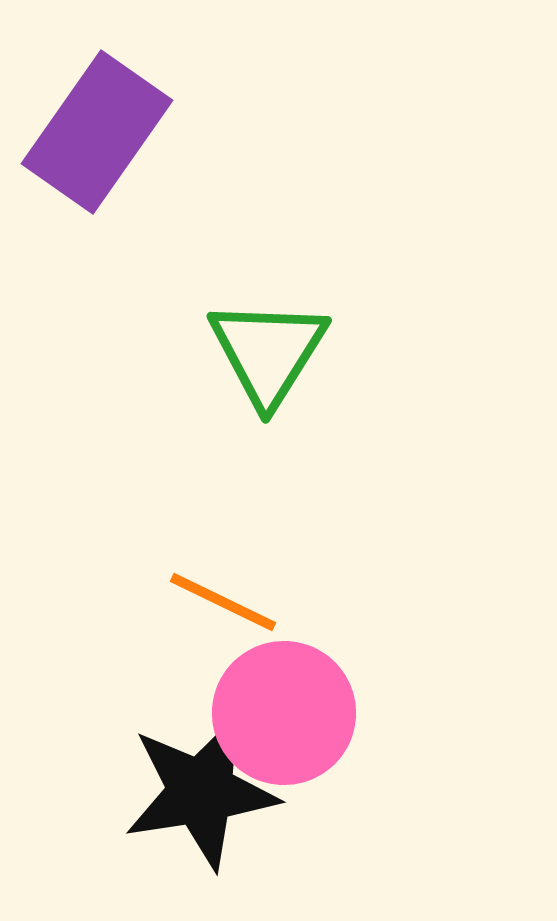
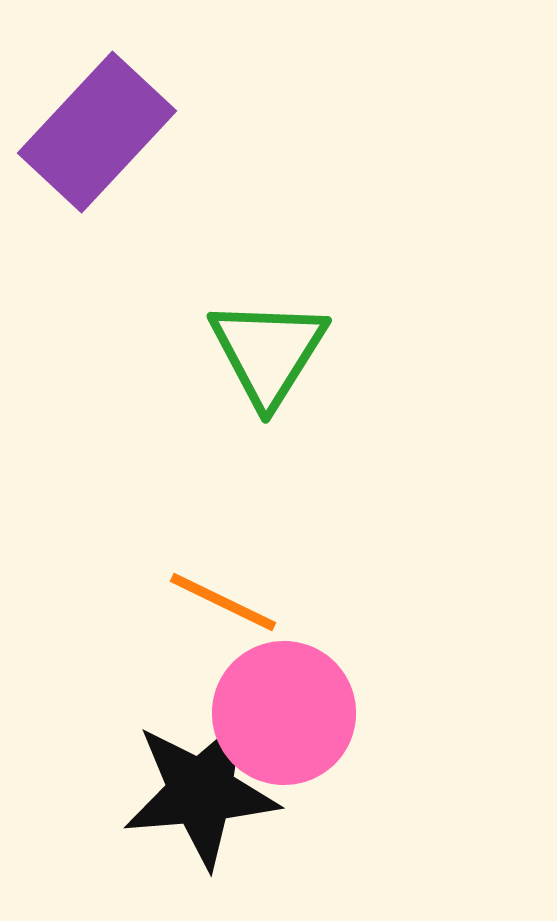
purple rectangle: rotated 8 degrees clockwise
black star: rotated 4 degrees clockwise
